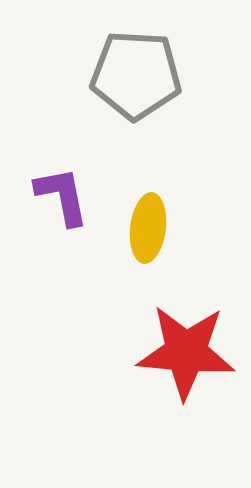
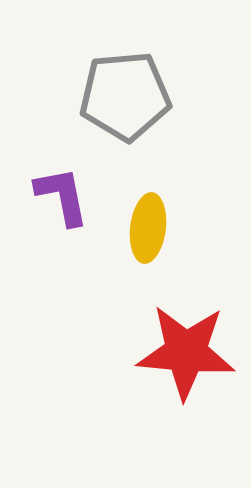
gray pentagon: moved 11 px left, 21 px down; rotated 8 degrees counterclockwise
